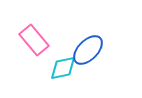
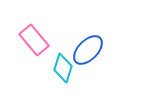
cyan diamond: rotated 60 degrees counterclockwise
